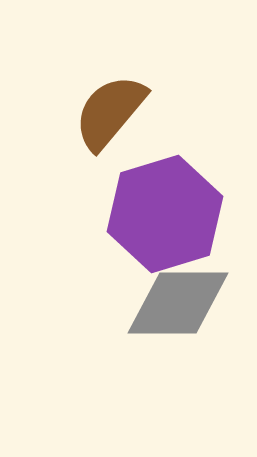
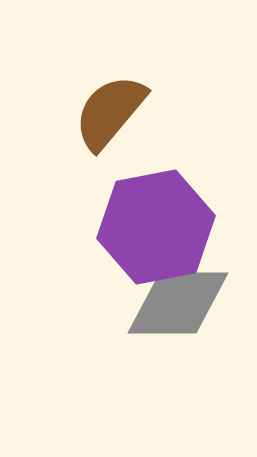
purple hexagon: moved 9 px left, 13 px down; rotated 6 degrees clockwise
